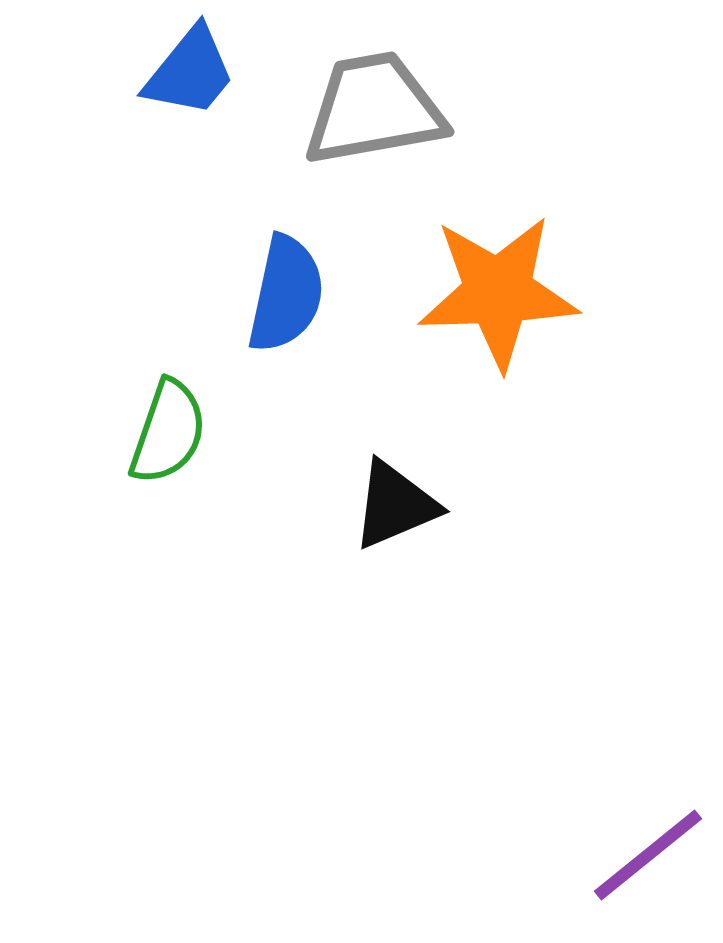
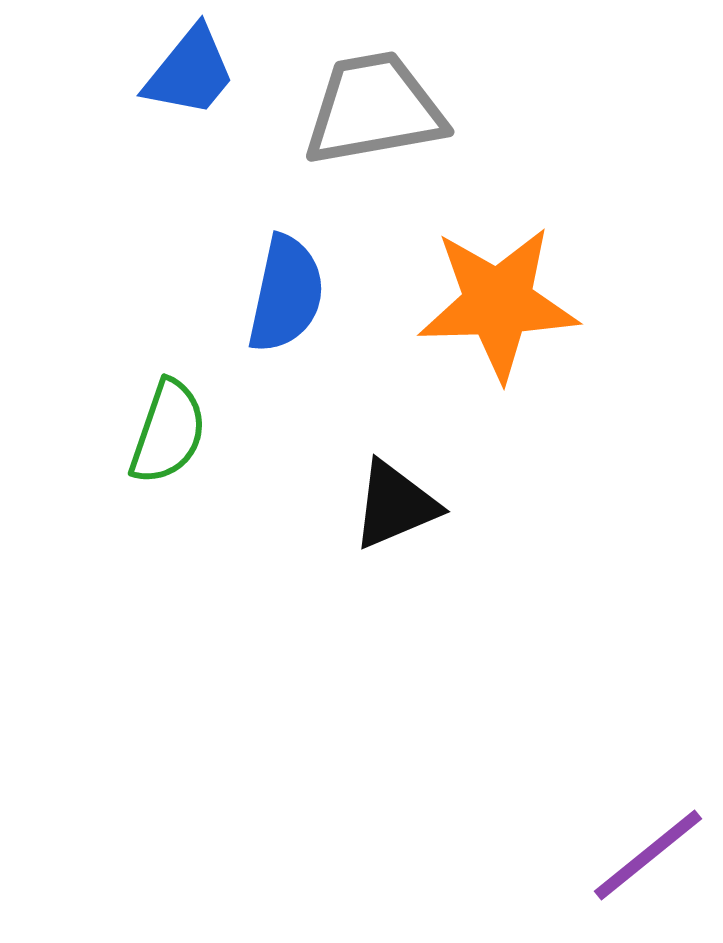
orange star: moved 11 px down
